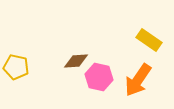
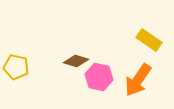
brown diamond: rotated 20 degrees clockwise
